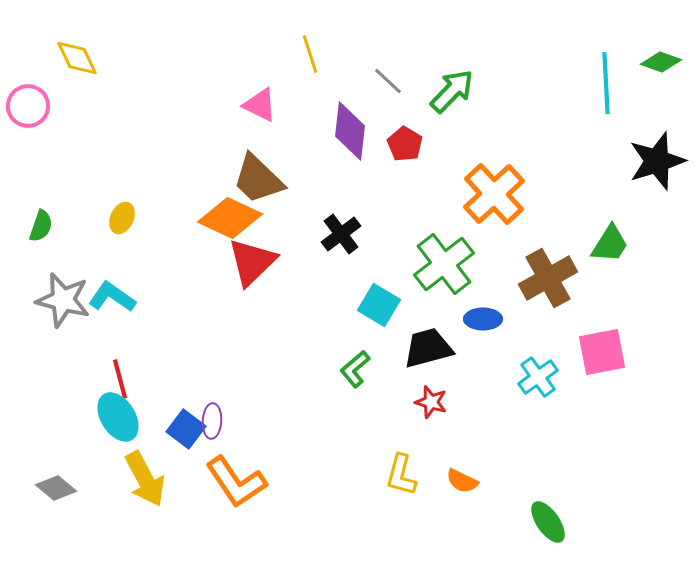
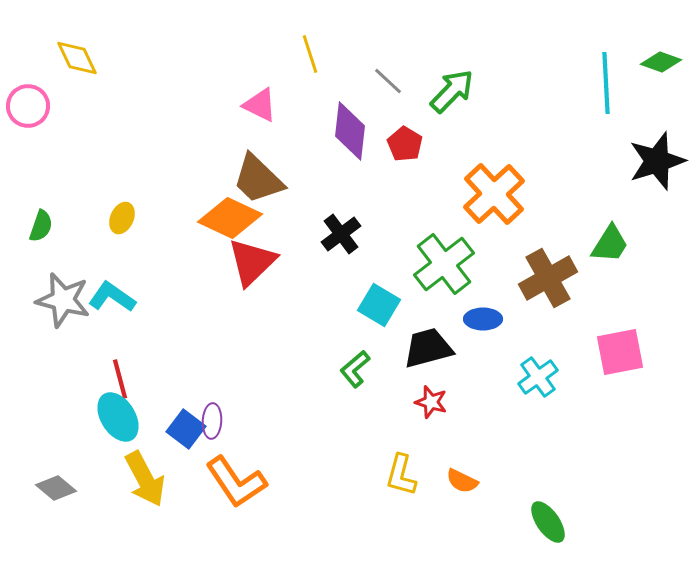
pink square: moved 18 px right
